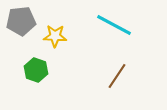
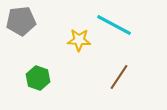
yellow star: moved 24 px right, 4 px down
green hexagon: moved 2 px right, 8 px down
brown line: moved 2 px right, 1 px down
